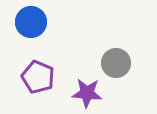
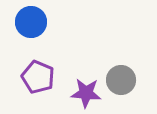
gray circle: moved 5 px right, 17 px down
purple star: moved 1 px left
